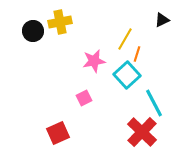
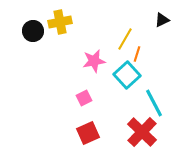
red square: moved 30 px right
